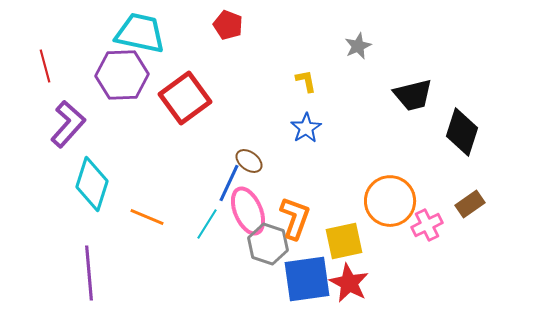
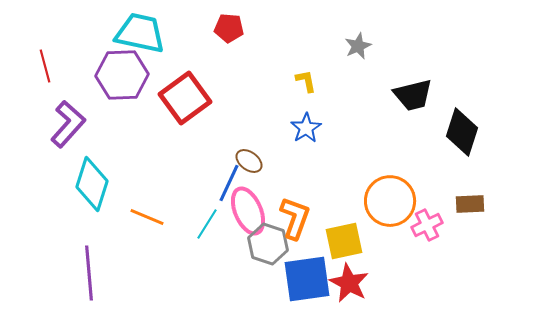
red pentagon: moved 1 px right, 3 px down; rotated 16 degrees counterclockwise
brown rectangle: rotated 32 degrees clockwise
